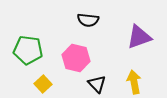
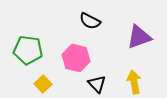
black semicircle: moved 2 px right, 1 px down; rotated 20 degrees clockwise
